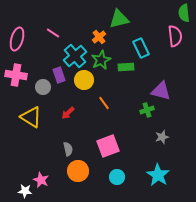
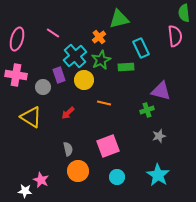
orange line: rotated 40 degrees counterclockwise
gray star: moved 3 px left, 1 px up
